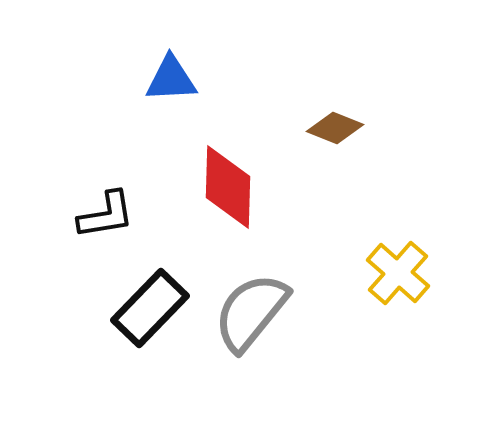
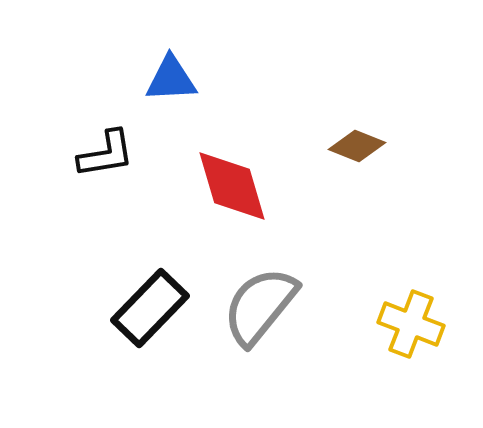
brown diamond: moved 22 px right, 18 px down
red diamond: moved 4 px right, 1 px up; rotated 18 degrees counterclockwise
black L-shape: moved 61 px up
yellow cross: moved 13 px right, 51 px down; rotated 20 degrees counterclockwise
gray semicircle: moved 9 px right, 6 px up
